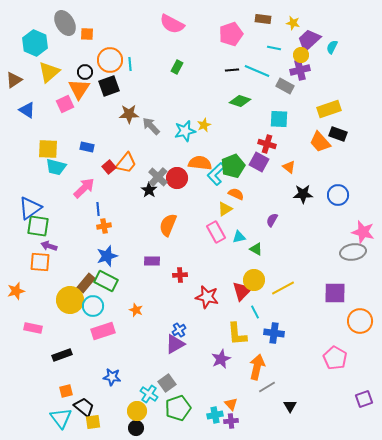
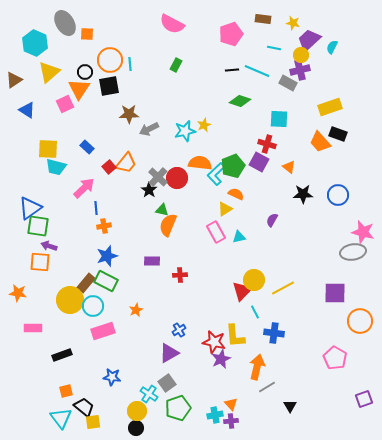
green rectangle at (177, 67): moved 1 px left, 2 px up
black square at (109, 86): rotated 10 degrees clockwise
gray rectangle at (285, 86): moved 3 px right, 3 px up
yellow rectangle at (329, 109): moved 1 px right, 2 px up
gray arrow at (151, 126): moved 2 px left, 3 px down; rotated 72 degrees counterclockwise
blue rectangle at (87, 147): rotated 32 degrees clockwise
blue line at (98, 209): moved 2 px left, 1 px up
green triangle at (256, 249): moved 94 px left, 39 px up; rotated 16 degrees counterclockwise
orange star at (16, 291): moved 2 px right, 2 px down; rotated 24 degrees clockwise
red star at (207, 297): moved 7 px right, 45 px down
orange star at (136, 310): rotated 24 degrees clockwise
pink rectangle at (33, 328): rotated 12 degrees counterclockwise
yellow L-shape at (237, 334): moved 2 px left, 2 px down
purple triangle at (175, 344): moved 6 px left, 9 px down
